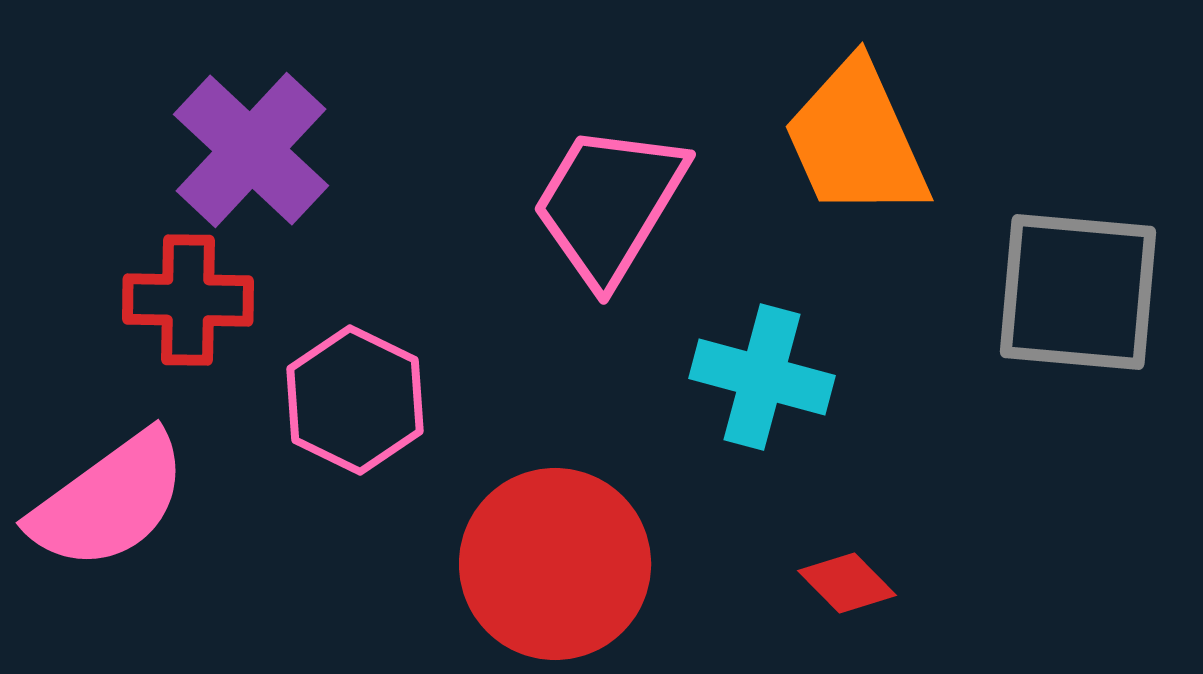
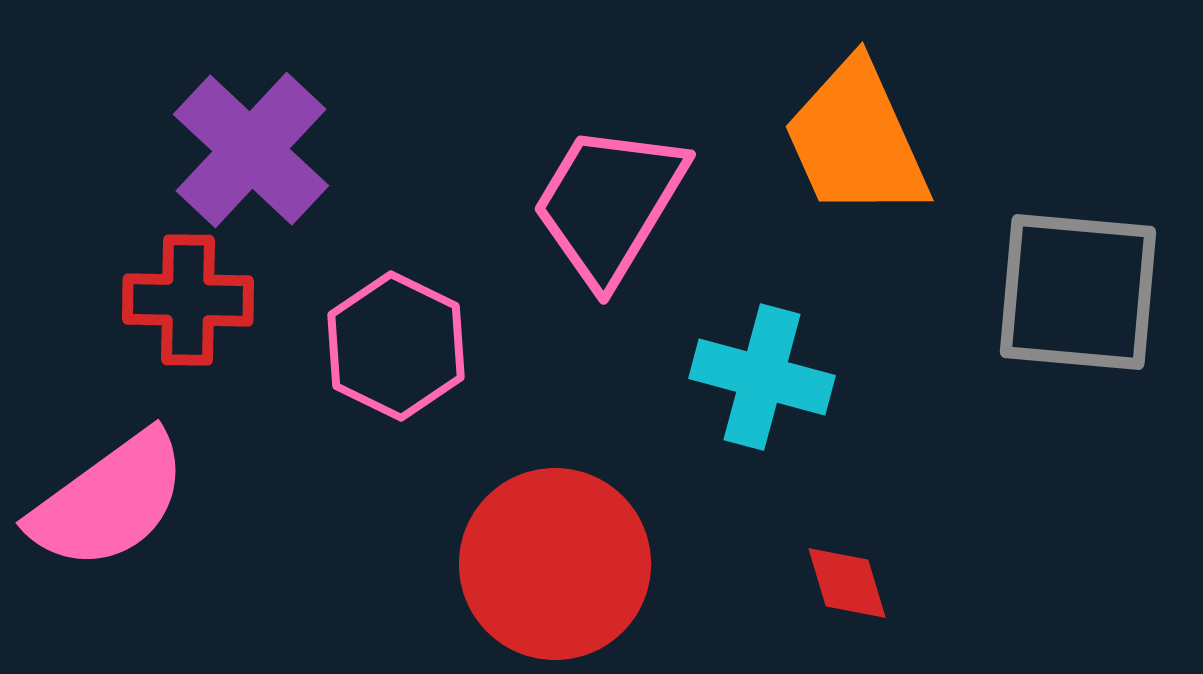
pink hexagon: moved 41 px right, 54 px up
red diamond: rotated 28 degrees clockwise
